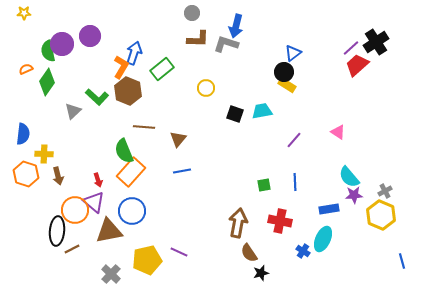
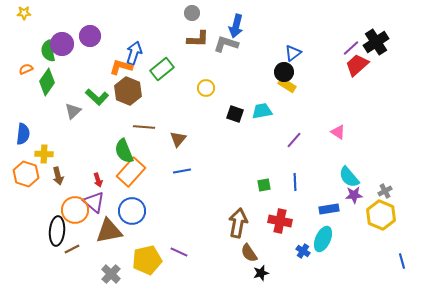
orange L-shape at (121, 67): rotated 105 degrees counterclockwise
